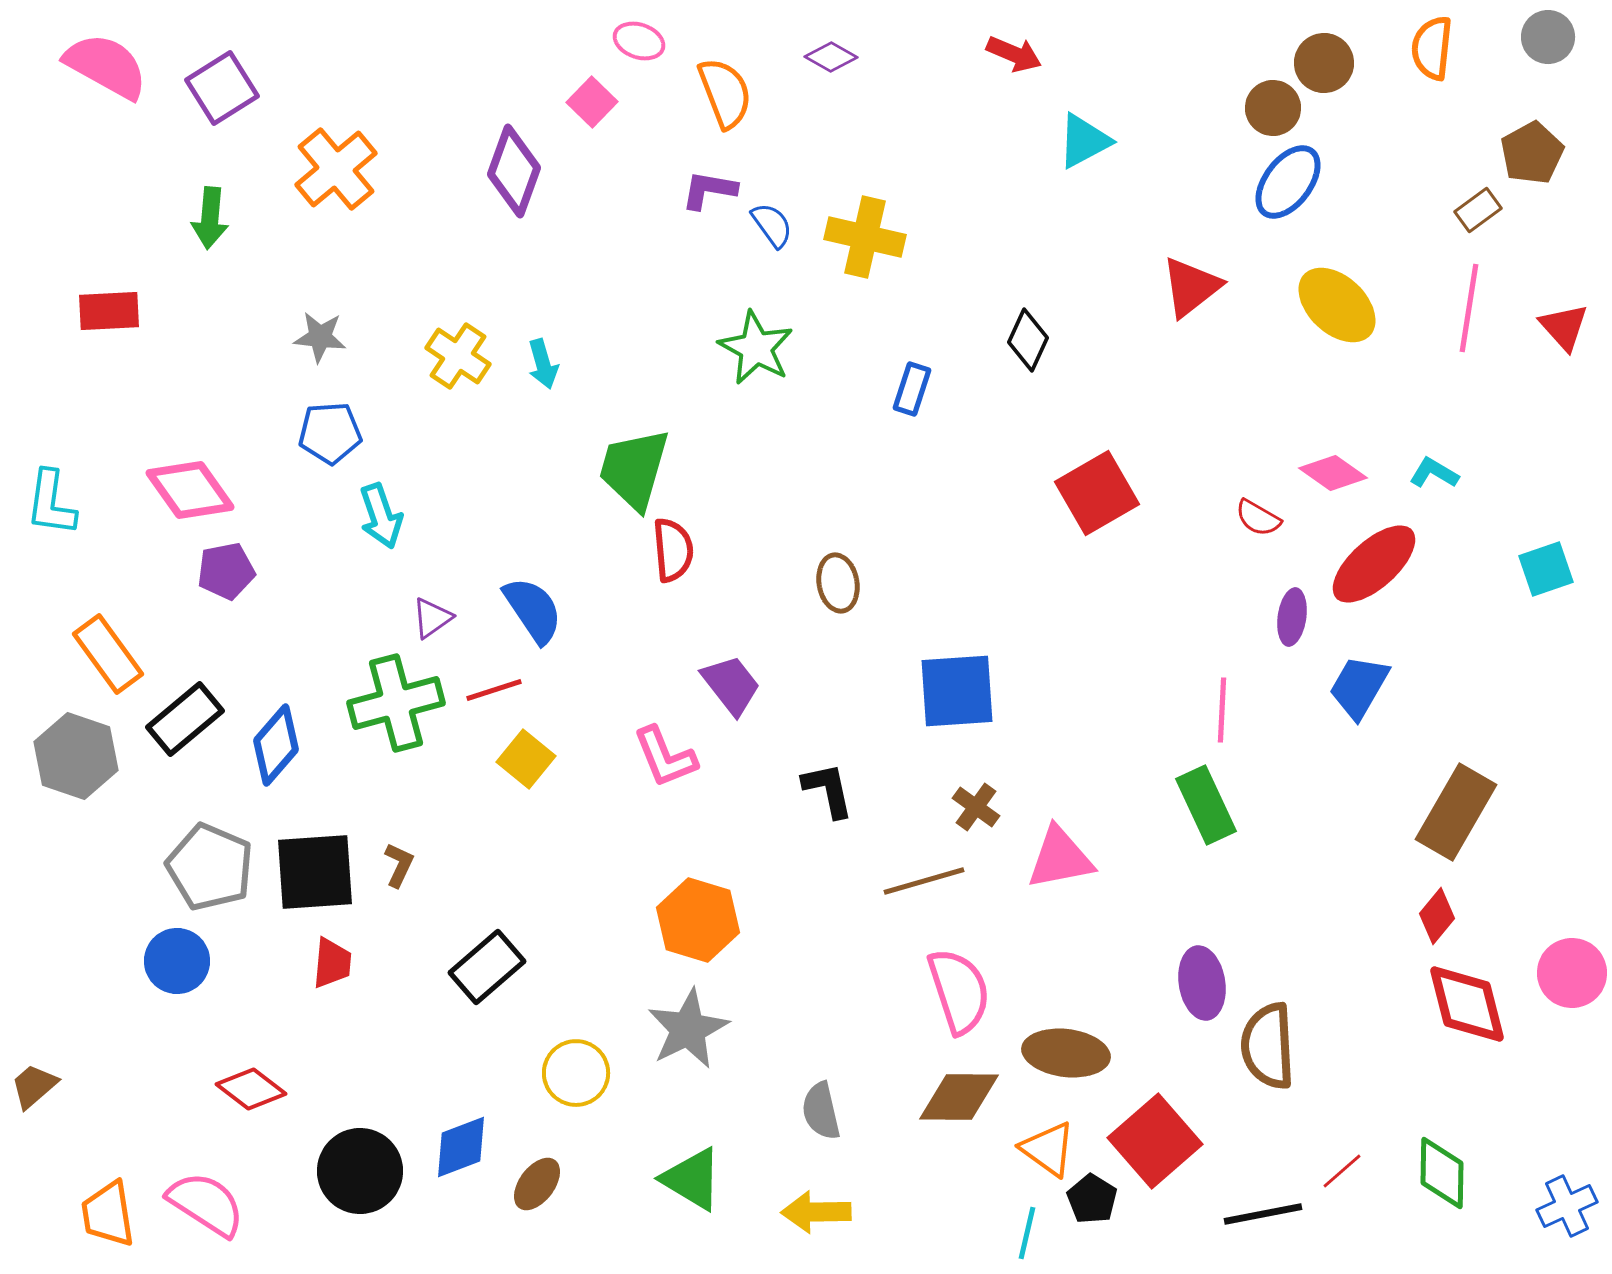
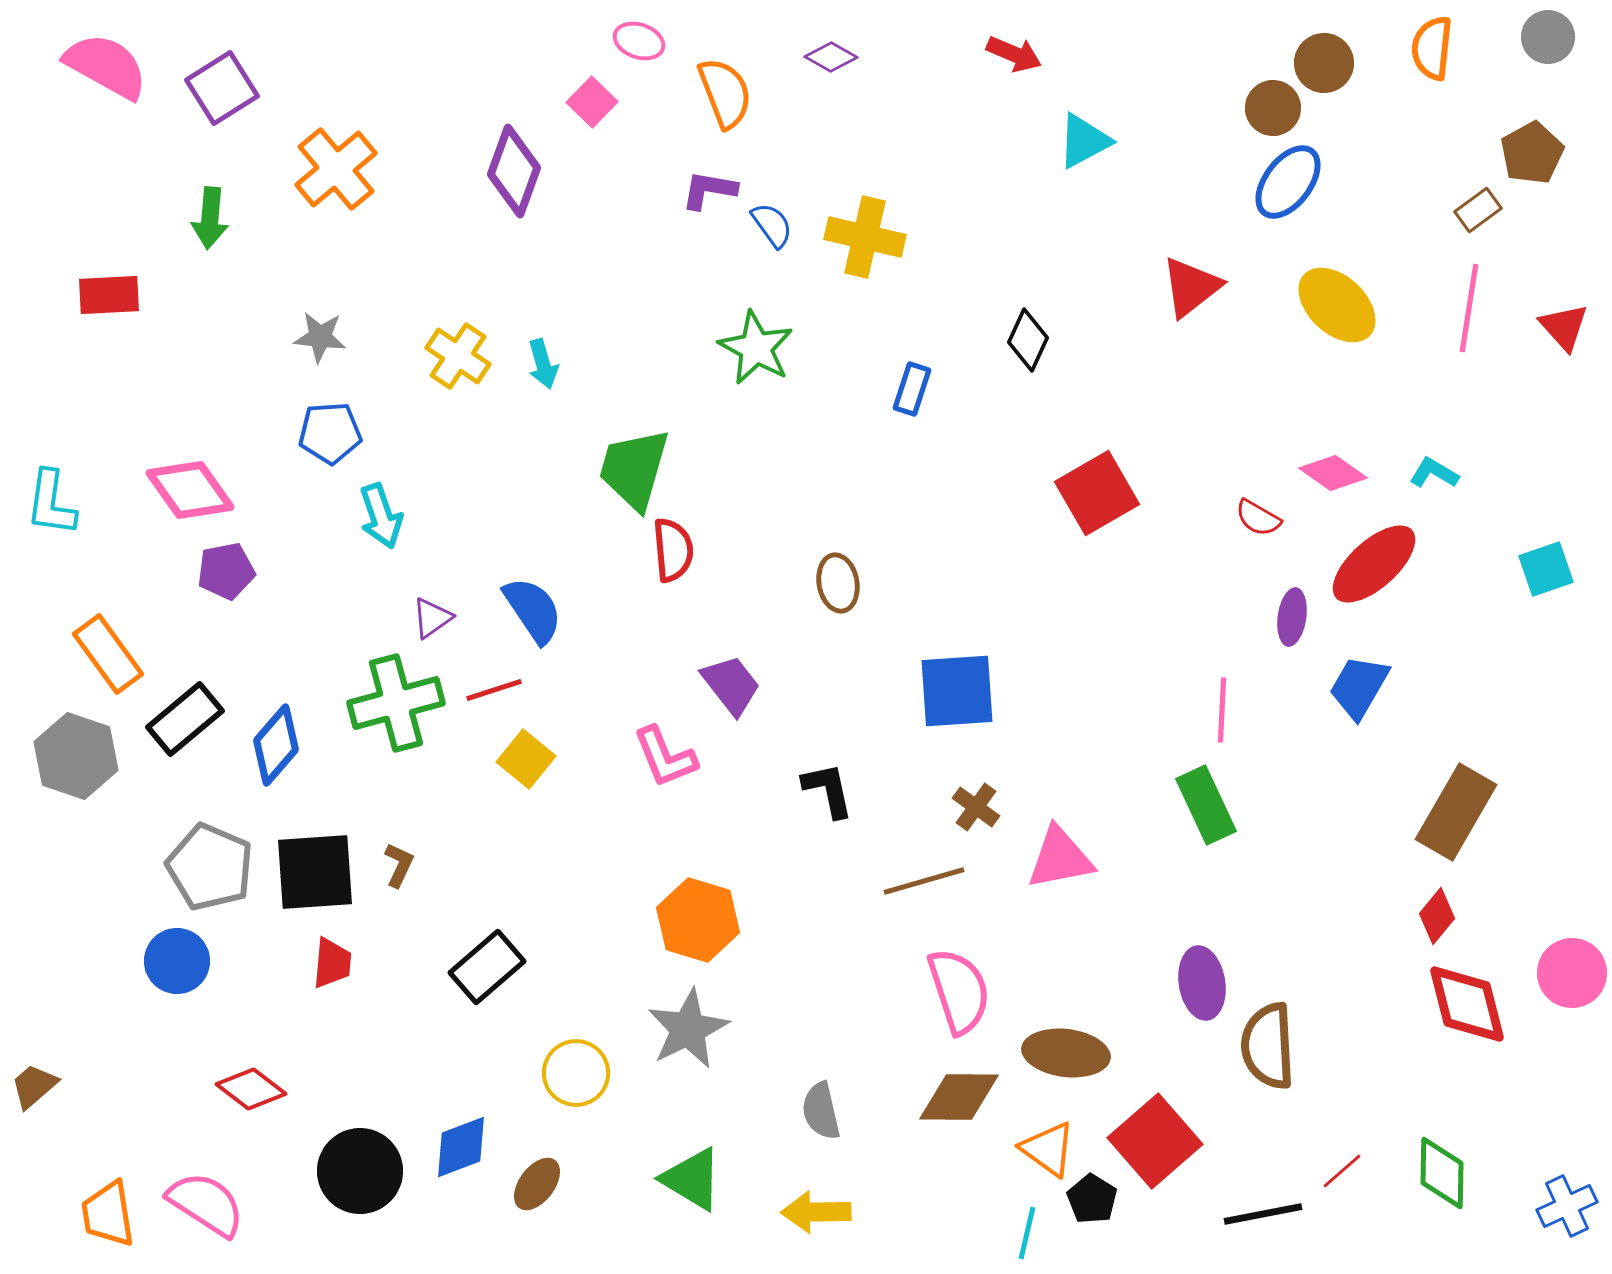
red rectangle at (109, 311): moved 16 px up
